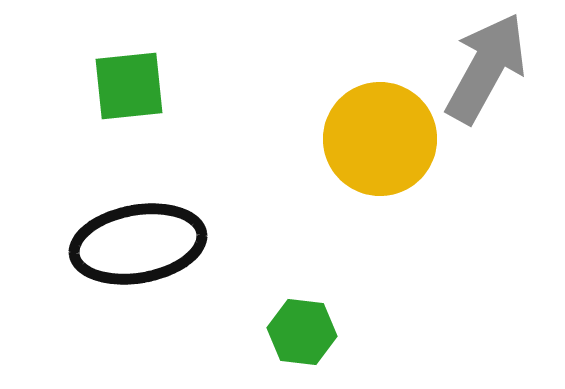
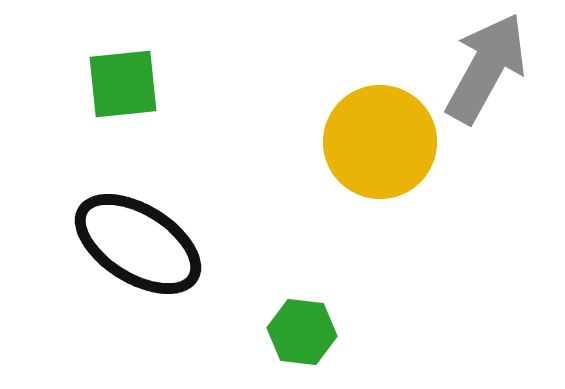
green square: moved 6 px left, 2 px up
yellow circle: moved 3 px down
black ellipse: rotated 42 degrees clockwise
